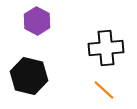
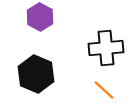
purple hexagon: moved 3 px right, 4 px up
black hexagon: moved 7 px right, 2 px up; rotated 9 degrees clockwise
